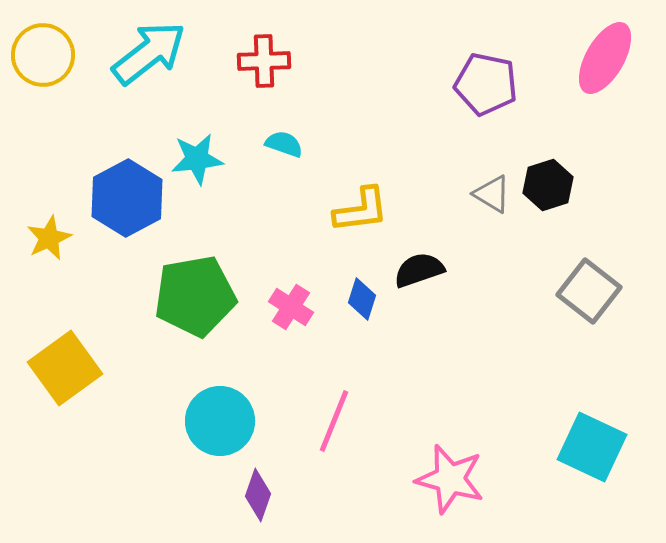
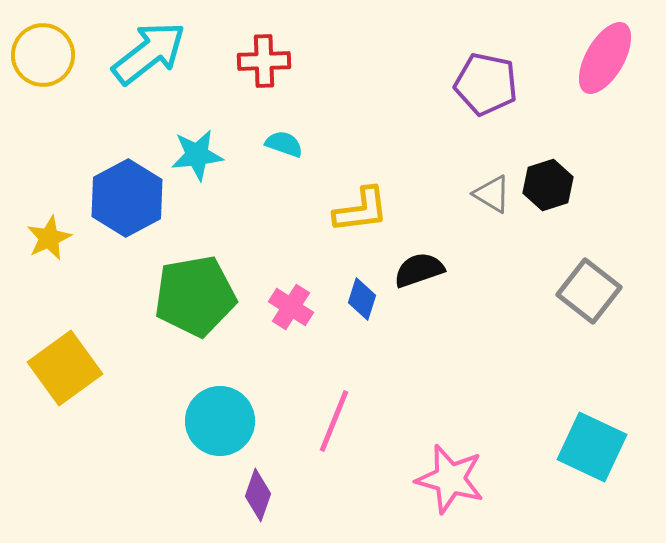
cyan star: moved 4 px up
